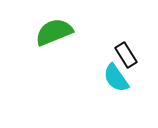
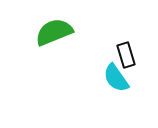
black rectangle: rotated 15 degrees clockwise
